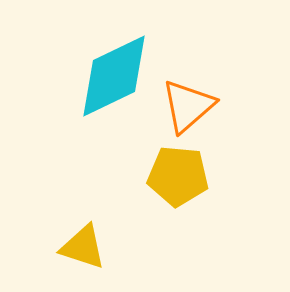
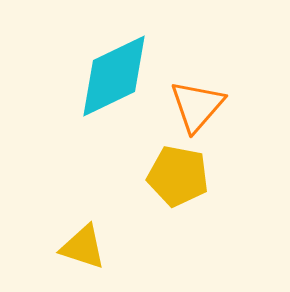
orange triangle: moved 9 px right; rotated 8 degrees counterclockwise
yellow pentagon: rotated 6 degrees clockwise
